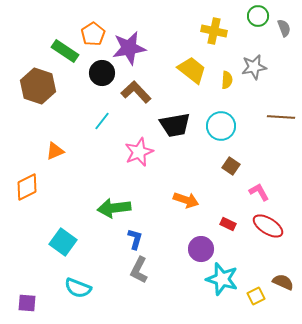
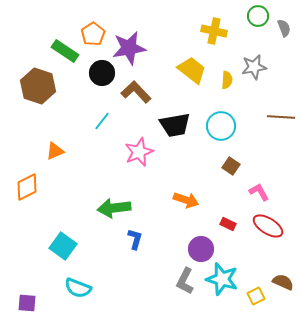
cyan square: moved 4 px down
gray L-shape: moved 46 px right, 11 px down
